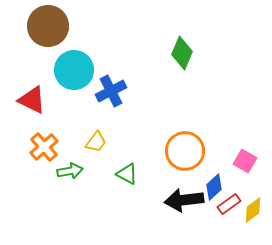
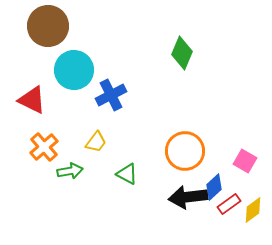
blue cross: moved 4 px down
black arrow: moved 4 px right, 3 px up
